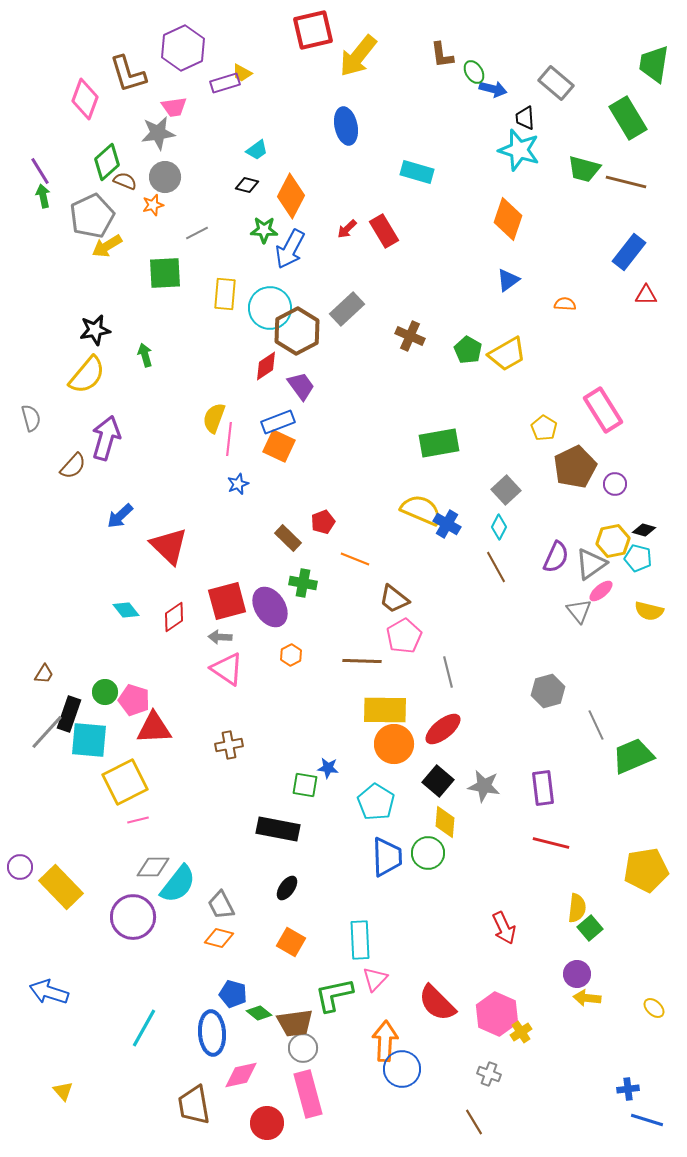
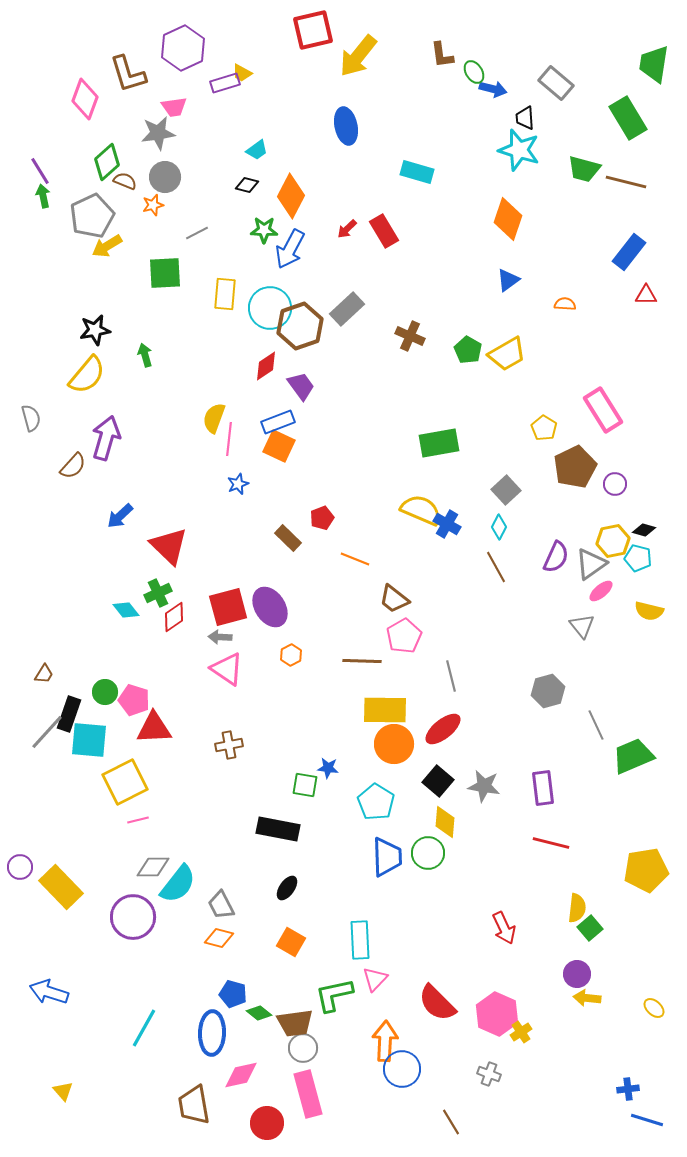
brown hexagon at (297, 331): moved 3 px right, 5 px up; rotated 9 degrees clockwise
red pentagon at (323, 522): moved 1 px left, 4 px up
green cross at (303, 583): moved 145 px left, 10 px down; rotated 36 degrees counterclockwise
red square at (227, 601): moved 1 px right, 6 px down
gray triangle at (579, 611): moved 3 px right, 15 px down
gray line at (448, 672): moved 3 px right, 4 px down
blue ellipse at (212, 1033): rotated 6 degrees clockwise
brown line at (474, 1122): moved 23 px left
